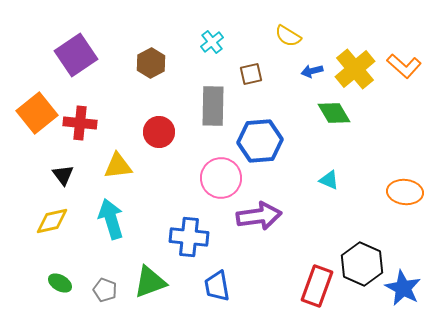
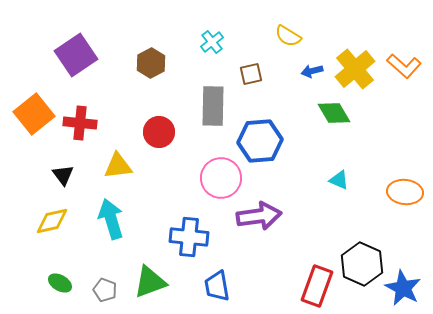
orange square: moved 3 px left, 1 px down
cyan triangle: moved 10 px right
